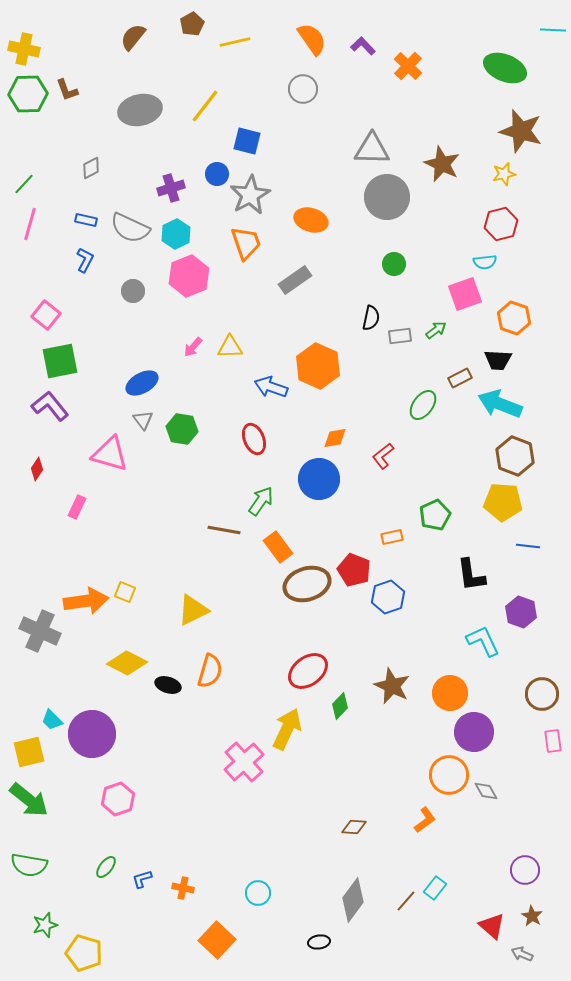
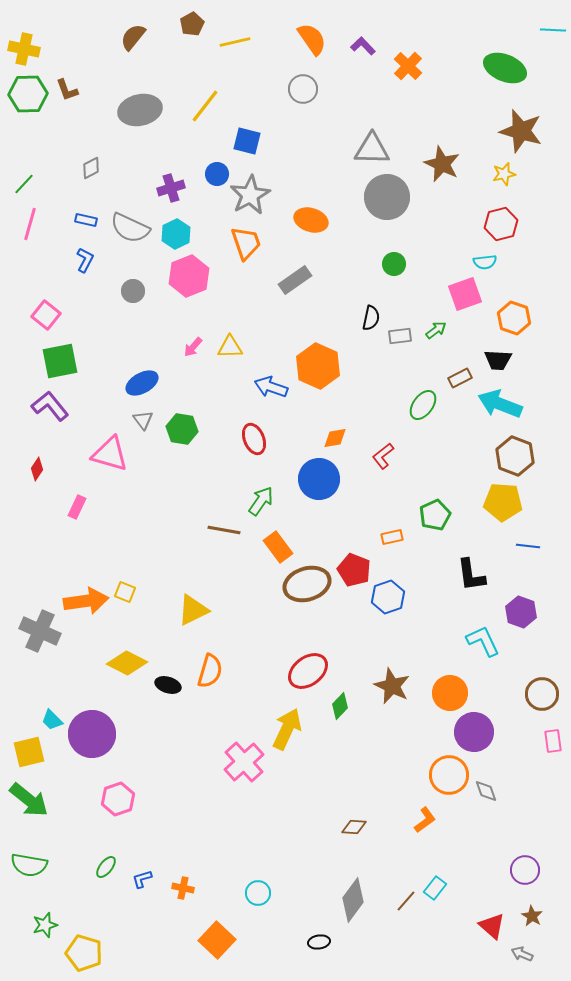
gray diamond at (486, 791): rotated 10 degrees clockwise
